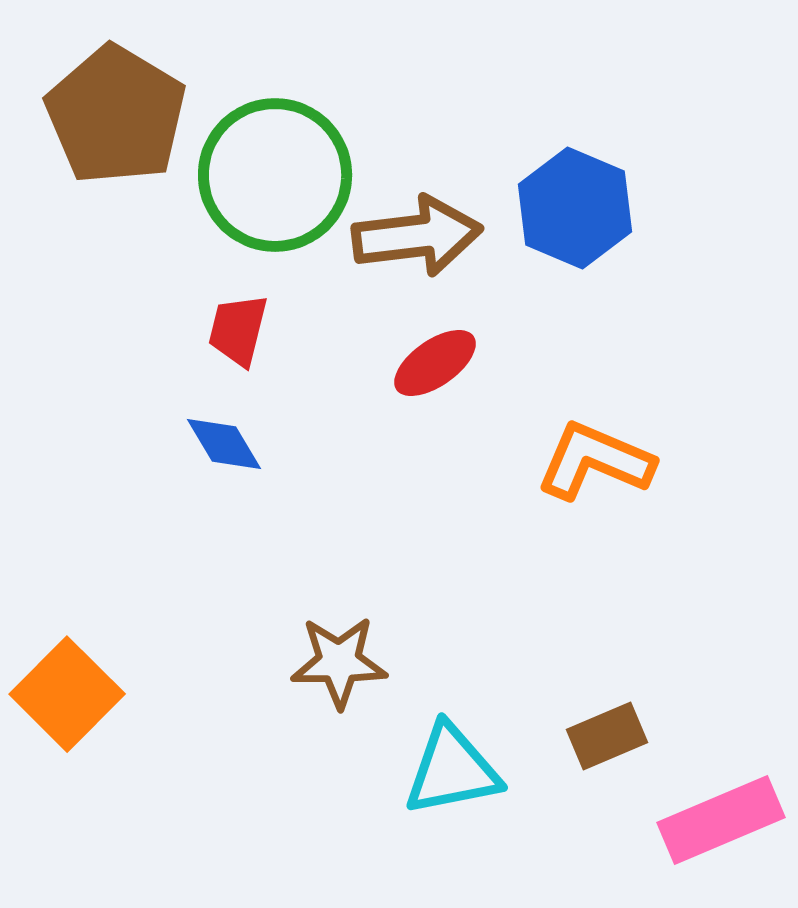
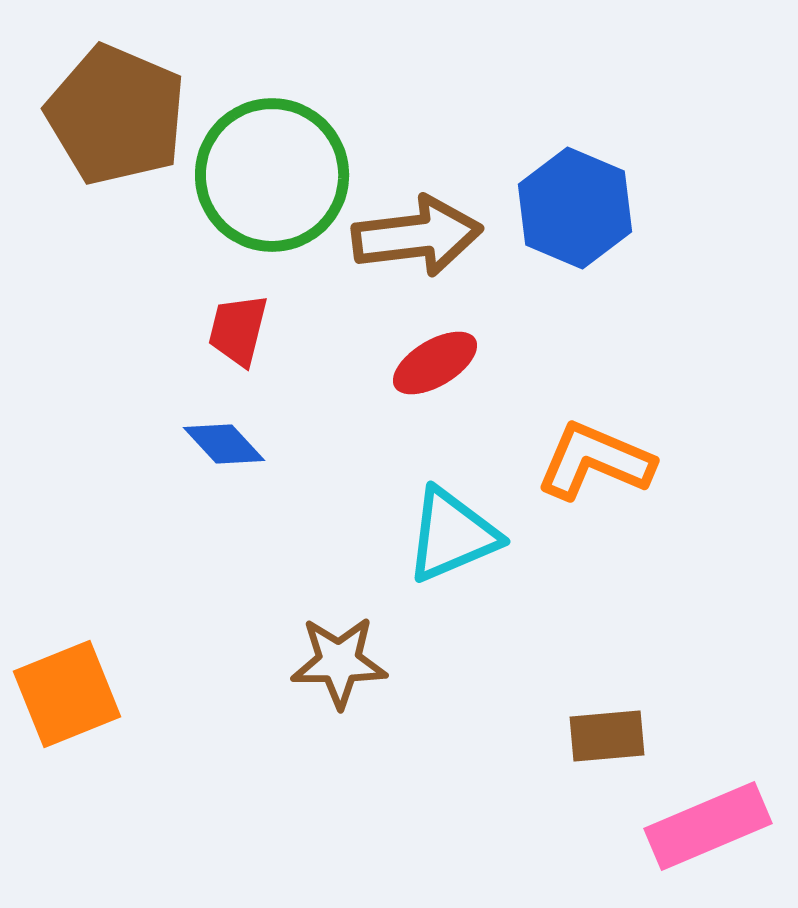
brown pentagon: rotated 8 degrees counterclockwise
green circle: moved 3 px left
red ellipse: rotated 4 degrees clockwise
blue diamond: rotated 12 degrees counterclockwise
orange square: rotated 23 degrees clockwise
brown rectangle: rotated 18 degrees clockwise
cyan triangle: moved 235 px up; rotated 12 degrees counterclockwise
pink rectangle: moved 13 px left, 6 px down
